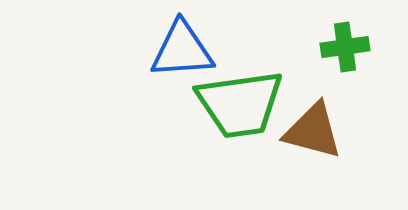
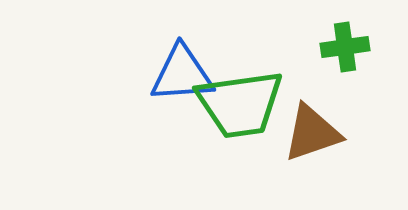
blue triangle: moved 24 px down
brown triangle: moved 1 px left, 2 px down; rotated 34 degrees counterclockwise
